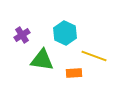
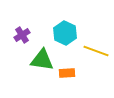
yellow line: moved 2 px right, 5 px up
orange rectangle: moved 7 px left
